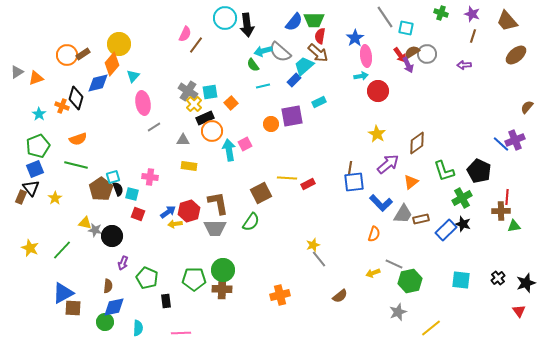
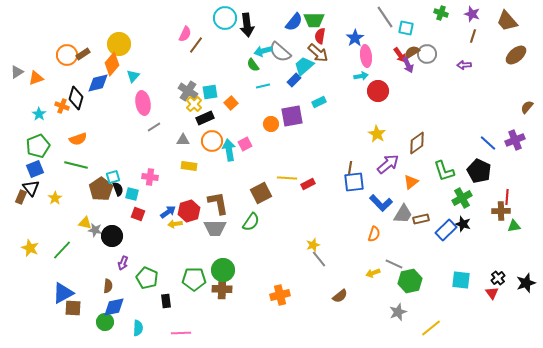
orange circle at (212, 131): moved 10 px down
blue line at (501, 144): moved 13 px left, 1 px up
red triangle at (519, 311): moved 27 px left, 18 px up
